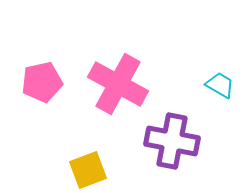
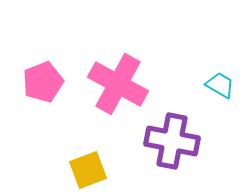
pink pentagon: moved 1 px right; rotated 9 degrees counterclockwise
